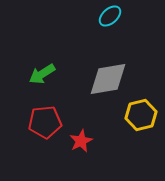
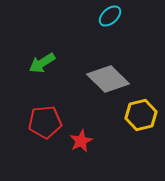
green arrow: moved 11 px up
gray diamond: rotated 54 degrees clockwise
